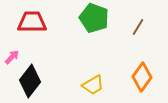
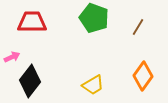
pink arrow: rotated 21 degrees clockwise
orange diamond: moved 1 px right, 1 px up
